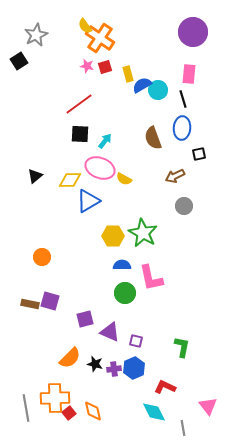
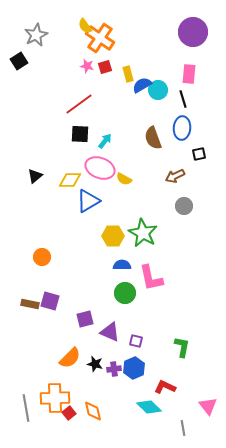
cyan diamond at (154, 412): moved 5 px left, 5 px up; rotated 20 degrees counterclockwise
